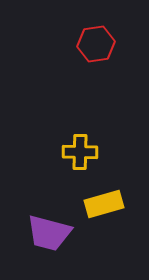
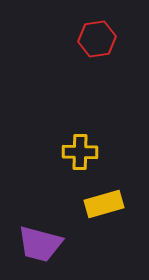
red hexagon: moved 1 px right, 5 px up
purple trapezoid: moved 9 px left, 11 px down
